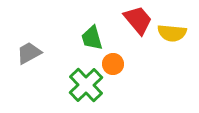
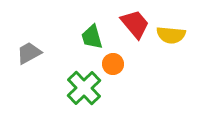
red trapezoid: moved 3 px left, 4 px down
yellow semicircle: moved 1 px left, 2 px down
green trapezoid: moved 1 px up
green cross: moved 2 px left, 3 px down
